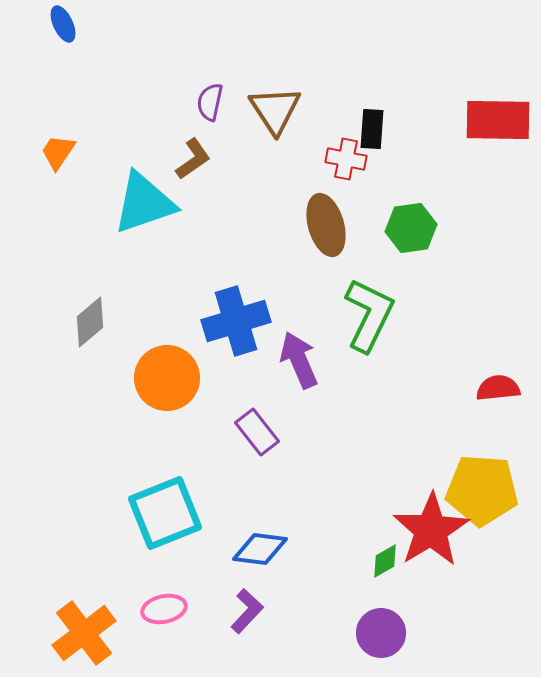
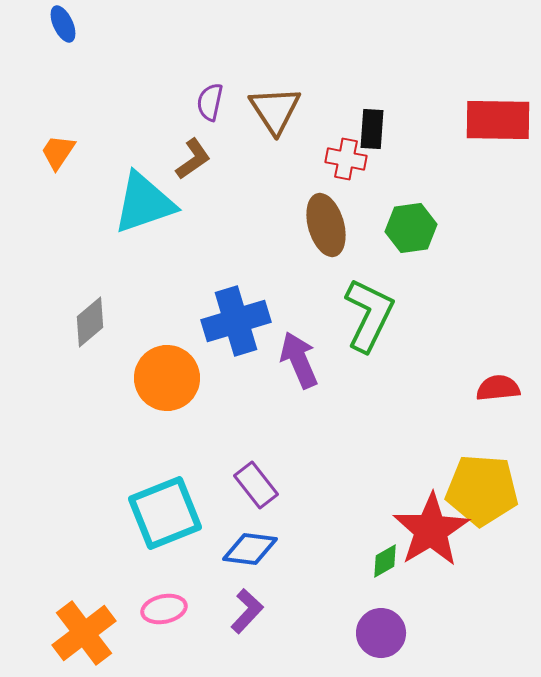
purple rectangle: moved 1 px left, 53 px down
blue diamond: moved 10 px left
